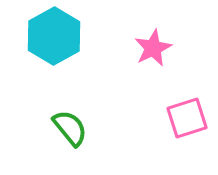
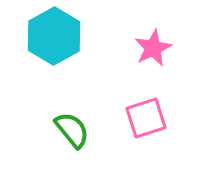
pink square: moved 41 px left
green semicircle: moved 2 px right, 2 px down
